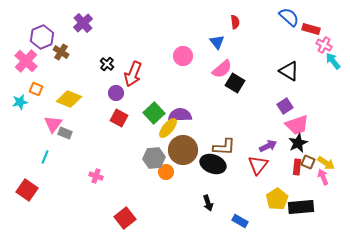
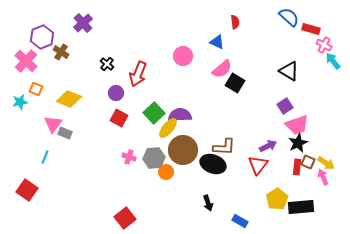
blue triangle at (217, 42): rotated 28 degrees counterclockwise
red arrow at (133, 74): moved 5 px right
pink cross at (96, 176): moved 33 px right, 19 px up
